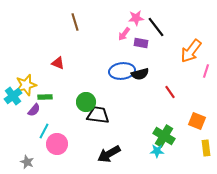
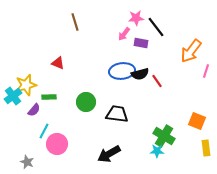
red line: moved 13 px left, 11 px up
green rectangle: moved 4 px right
black trapezoid: moved 19 px right, 1 px up
